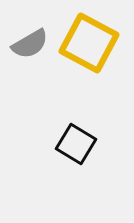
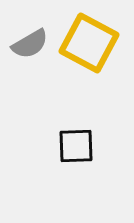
black square: moved 2 px down; rotated 33 degrees counterclockwise
